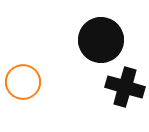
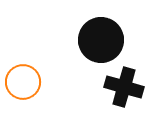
black cross: moved 1 px left
